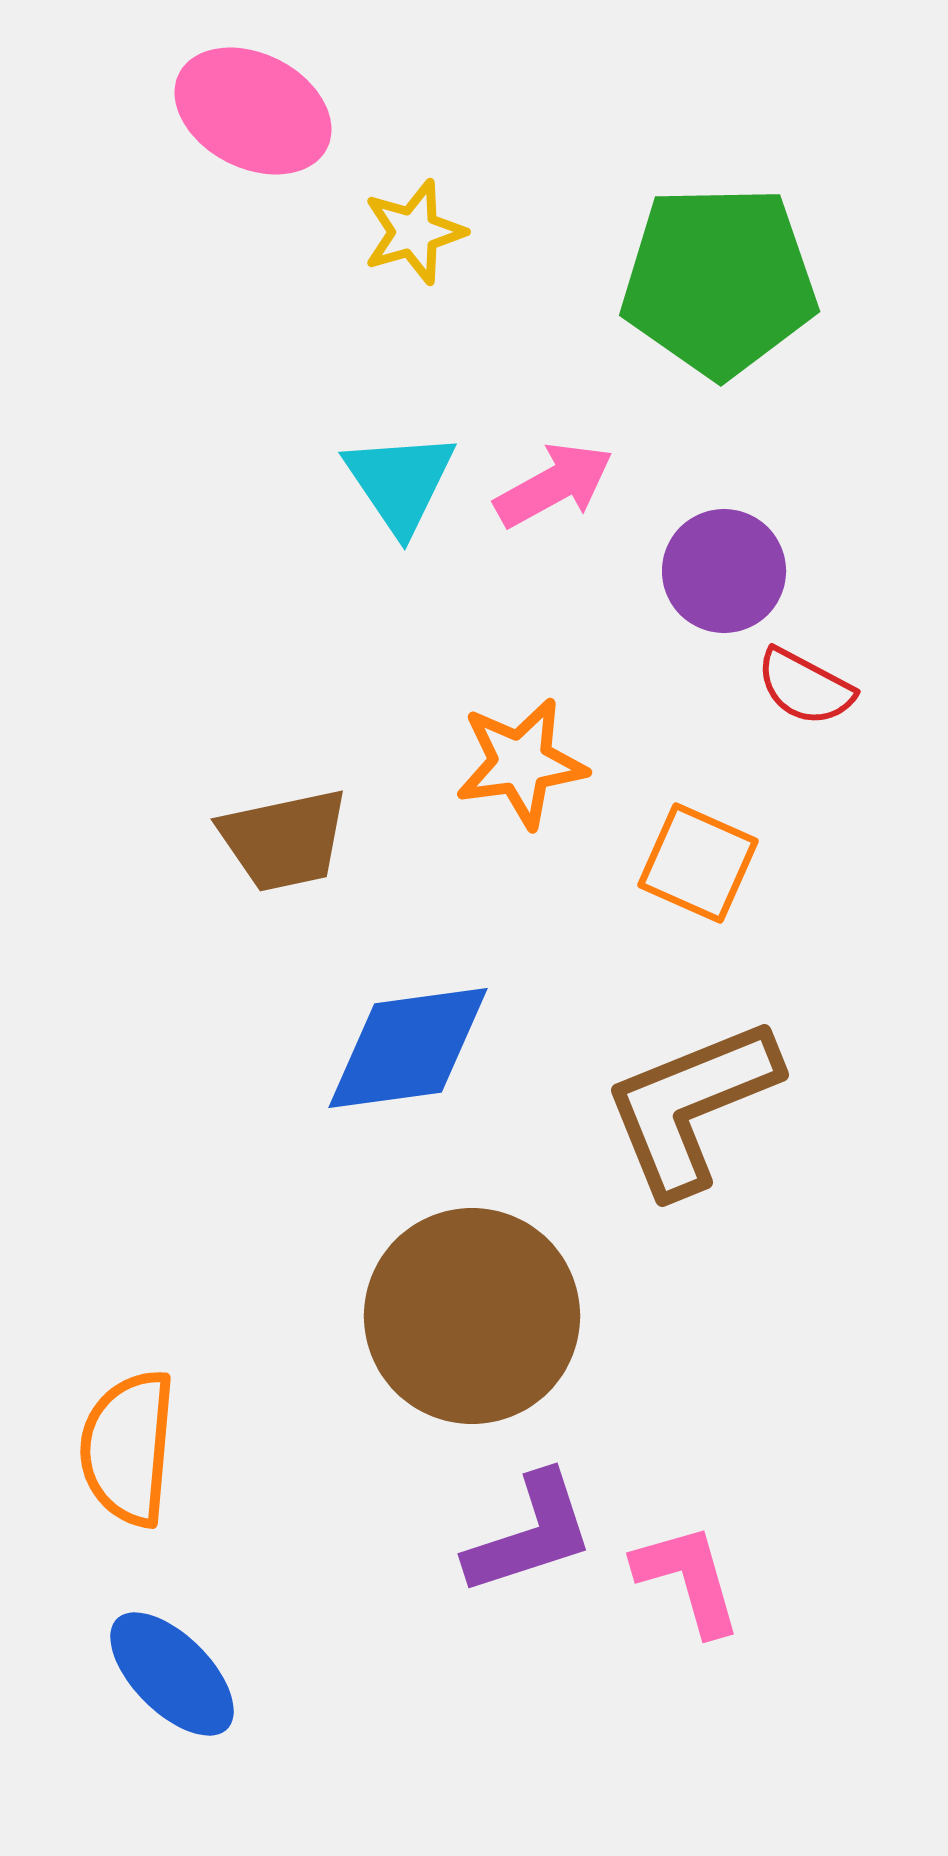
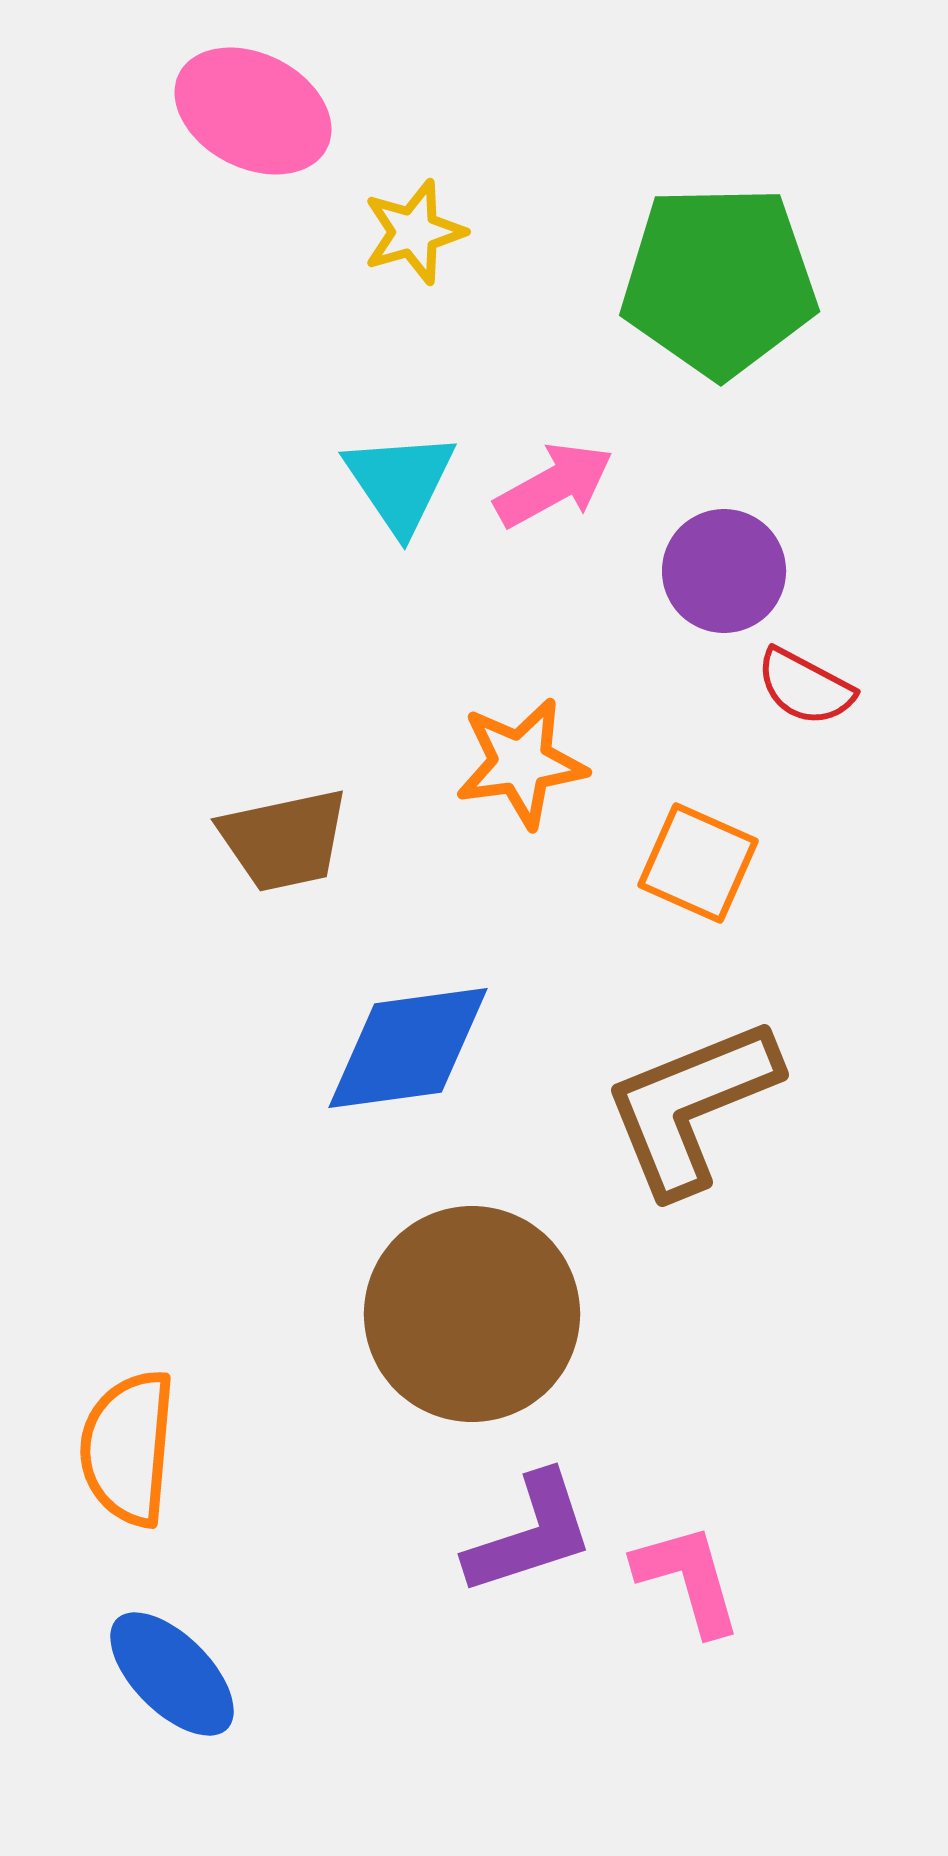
brown circle: moved 2 px up
